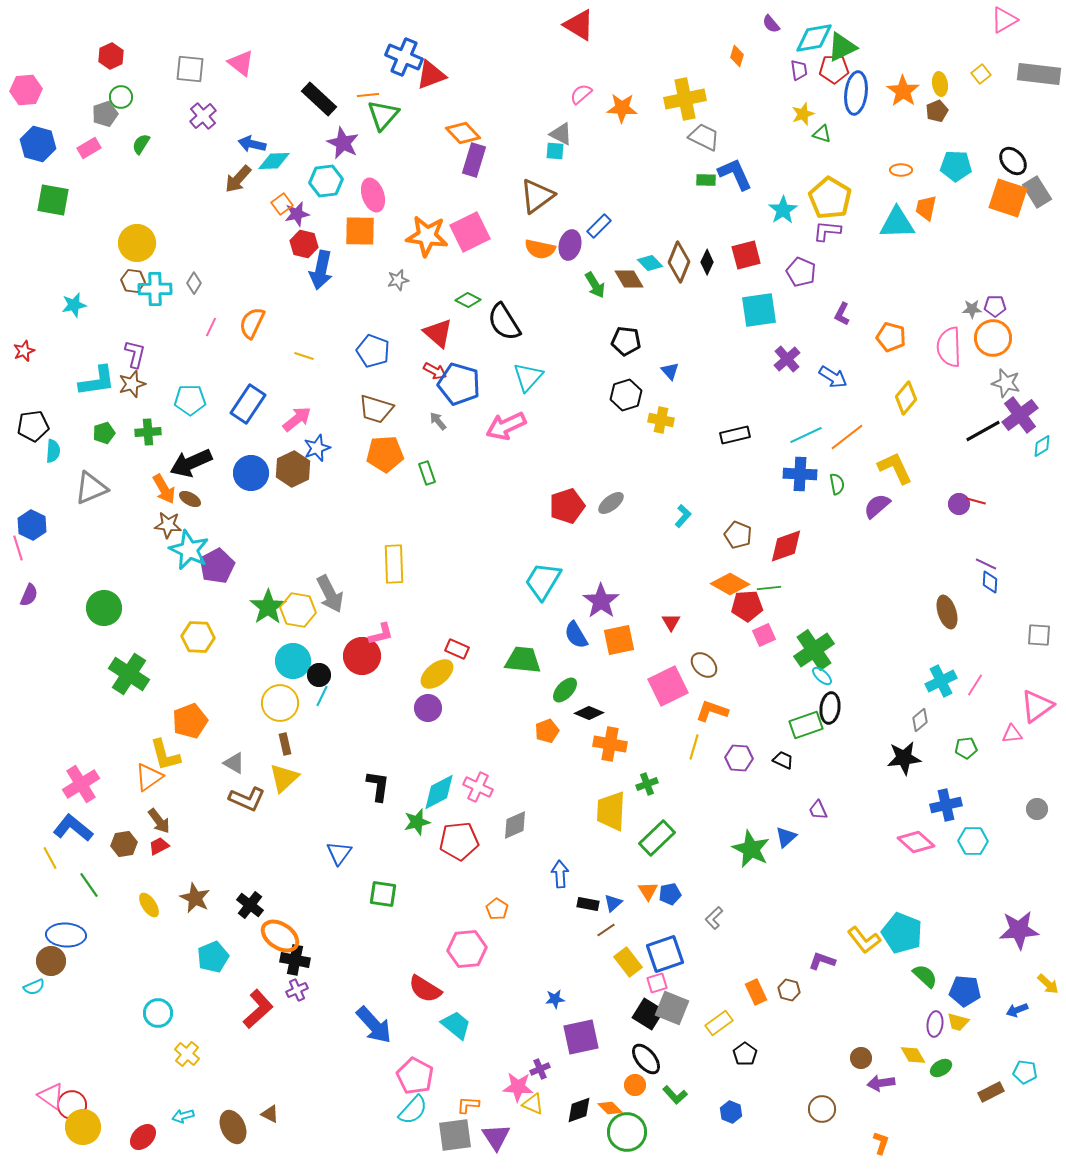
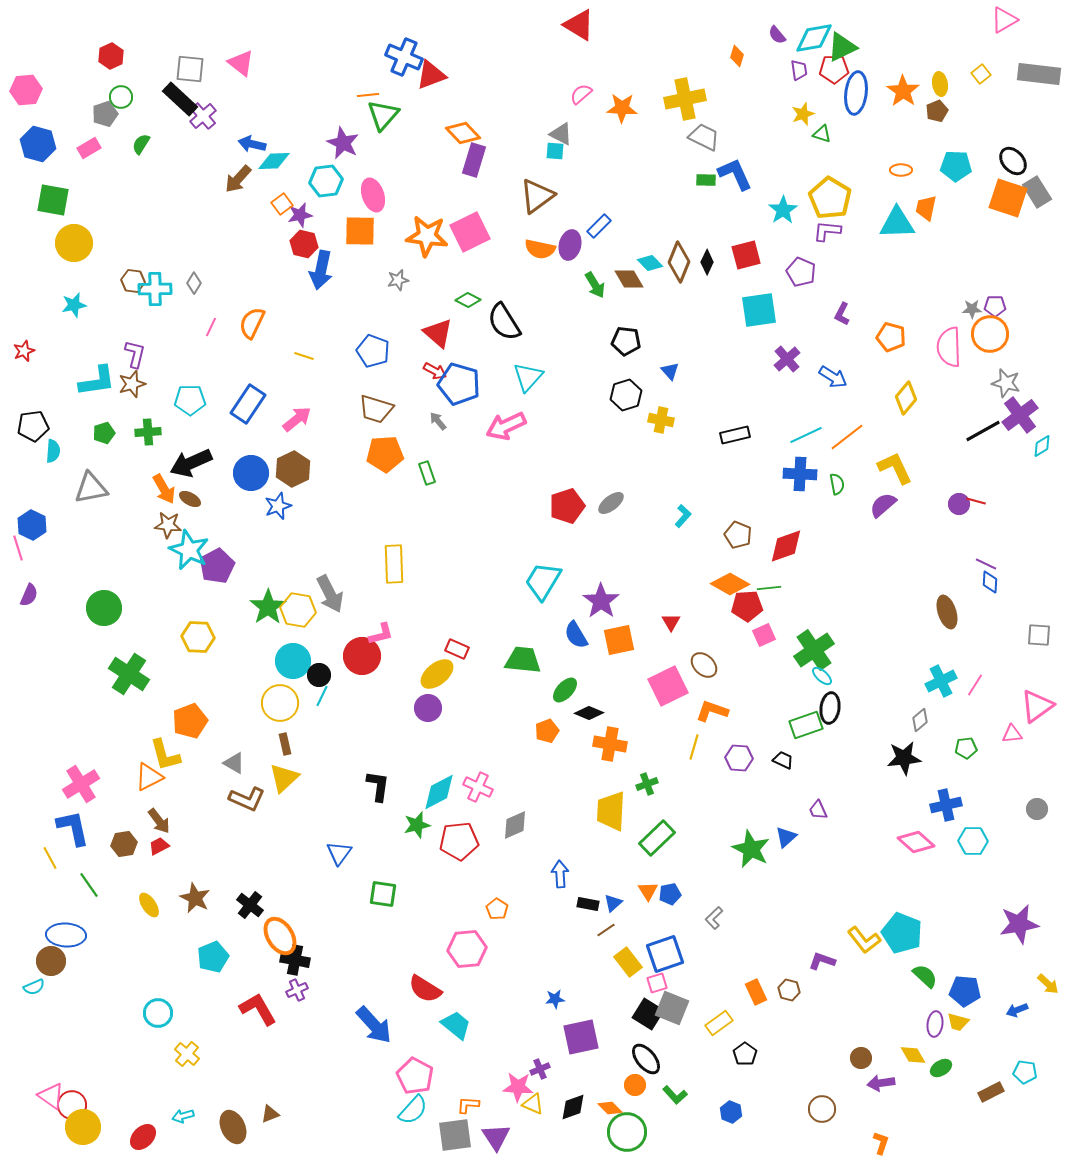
purple semicircle at (771, 24): moved 6 px right, 11 px down
black rectangle at (319, 99): moved 139 px left
purple star at (297, 214): moved 3 px right, 1 px down
yellow circle at (137, 243): moved 63 px left
orange circle at (993, 338): moved 3 px left, 4 px up
blue star at (317, 448): moved 39 px left, 58 px down
gray triangle at (91, 488): rotated 12 degrees clockwise
purple semicircle at (877, 506): moved 6 px right, 1 px up
orange triangle at (149, 777): rotated 8 degrees clockwise
green star at (417, 822): moved 3 px down
blue L-shape at (73, 828): rotated 39 degrees clockwise
purple star at (1019, 930): moved 6 px up; rotated 6 degrees counterclockwise
orange ellipse at (280, 936): rotated 24 degrees clockwise
red L-shape at (258, 1009): rotated 78 degrees counterclockwise
black diamond at (579, 1110): moved 6 px left, 3 px up
brown triangle at (270, 1114): rotated 48 degrees counterclockwise
